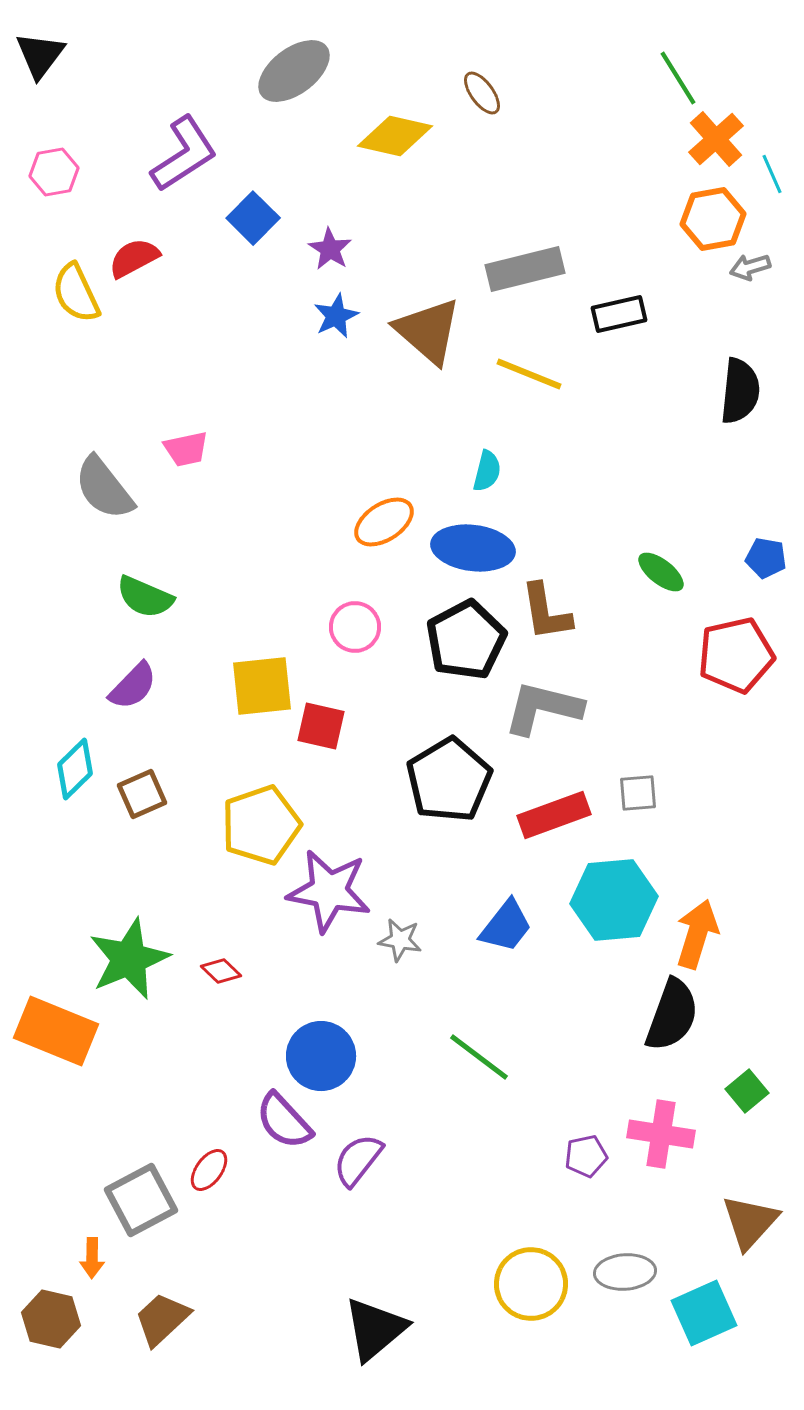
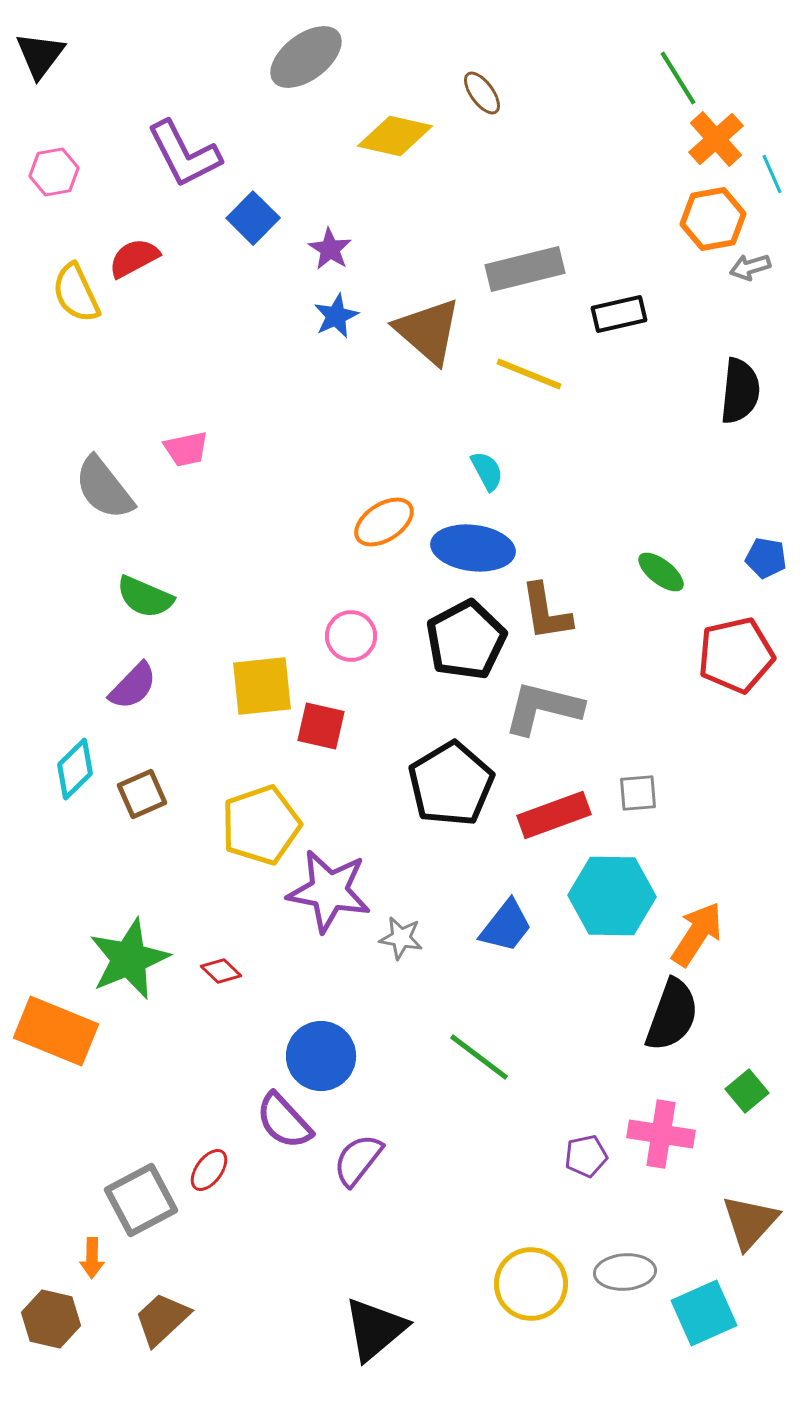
gray ellipse at (294, 71): moved 12 px right, 14 px up
purple L-shape at (184, 154): rotated 96 degrees clockwise
cyan semicircle at (487, 471): rotated 42 degrees counterclockwise
pink circle at (355, 627): moved 4 px left, 9 px down
black pentagon at (449, 780): moved 2 px right, 4 px down
cyan hexagon at (614, 900): moved 2 px left, 4 px up; rotated 6 degrees clockwise
orange arrow at (697, 934): rotated 16 degrees clockwise
gray star at (400, 940): moved 1 px right, 2 px up
